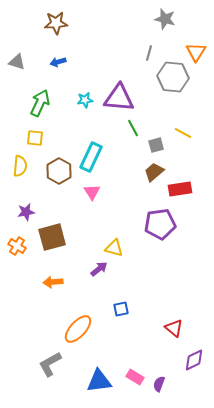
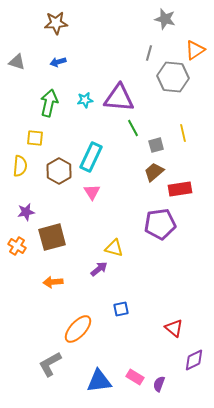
orange triangle: moved 1 px left, 2 px up; rotated 25 degrees clockwise
green arrow: moved 9 px right; rotated 12 degrees counterclockwise
yellow line: rotated 48 degrees clockwise
